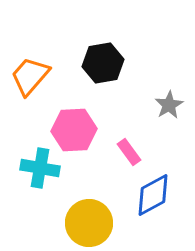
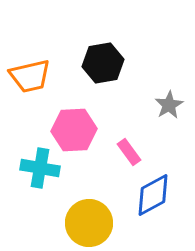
orange trapezoid: rotated 144 degrees counterclockwise
